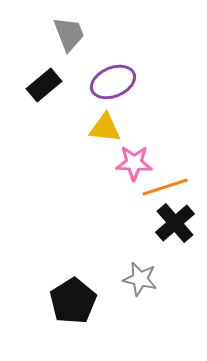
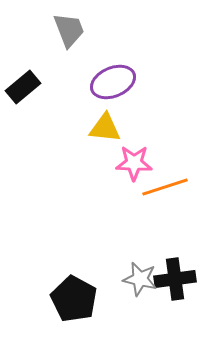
gray trapezoid: moved 4 px up
black rectangle: moved 21 px left, 2 px down
black cross: moved 56 px down; rotated 33 degrees clockwise
black pentagon: moved 1 px right, 2 px up; rotated 12 degrees counterclockwise
